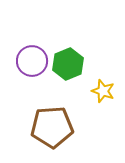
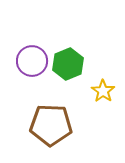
yellow star: rotated 15 degrees clockwise
brown pentagon: moved 1 px left, 2 px up; rotated 6 degrees clockwise
